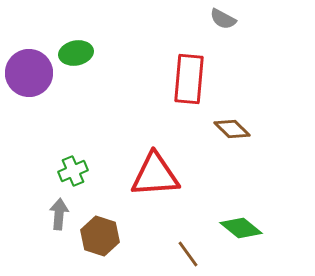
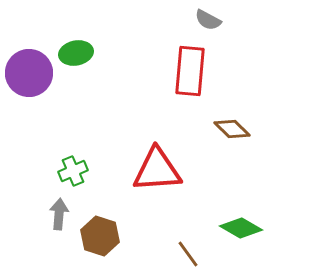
gray semicircle: moved 15 px left, 1 px down
red rectangle: moved 1 px right, 8 px up
red triangle: moved 2 px right, 5 px up
green diamond: rotated 9 degrees counterclockwise
